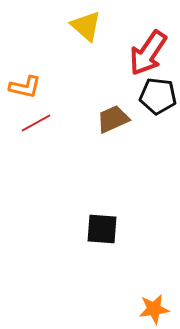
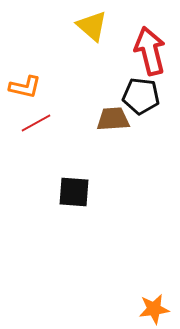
yellow triangle: moved 6 px right
red arrow: moved 2 px right, 2 px up; rotated 132 degrees clockwise
black pentagon: moved 17 px left
brown trapezoid: rotated 20 degrees clockwise
black square: moved 28 px left, 37 px up
